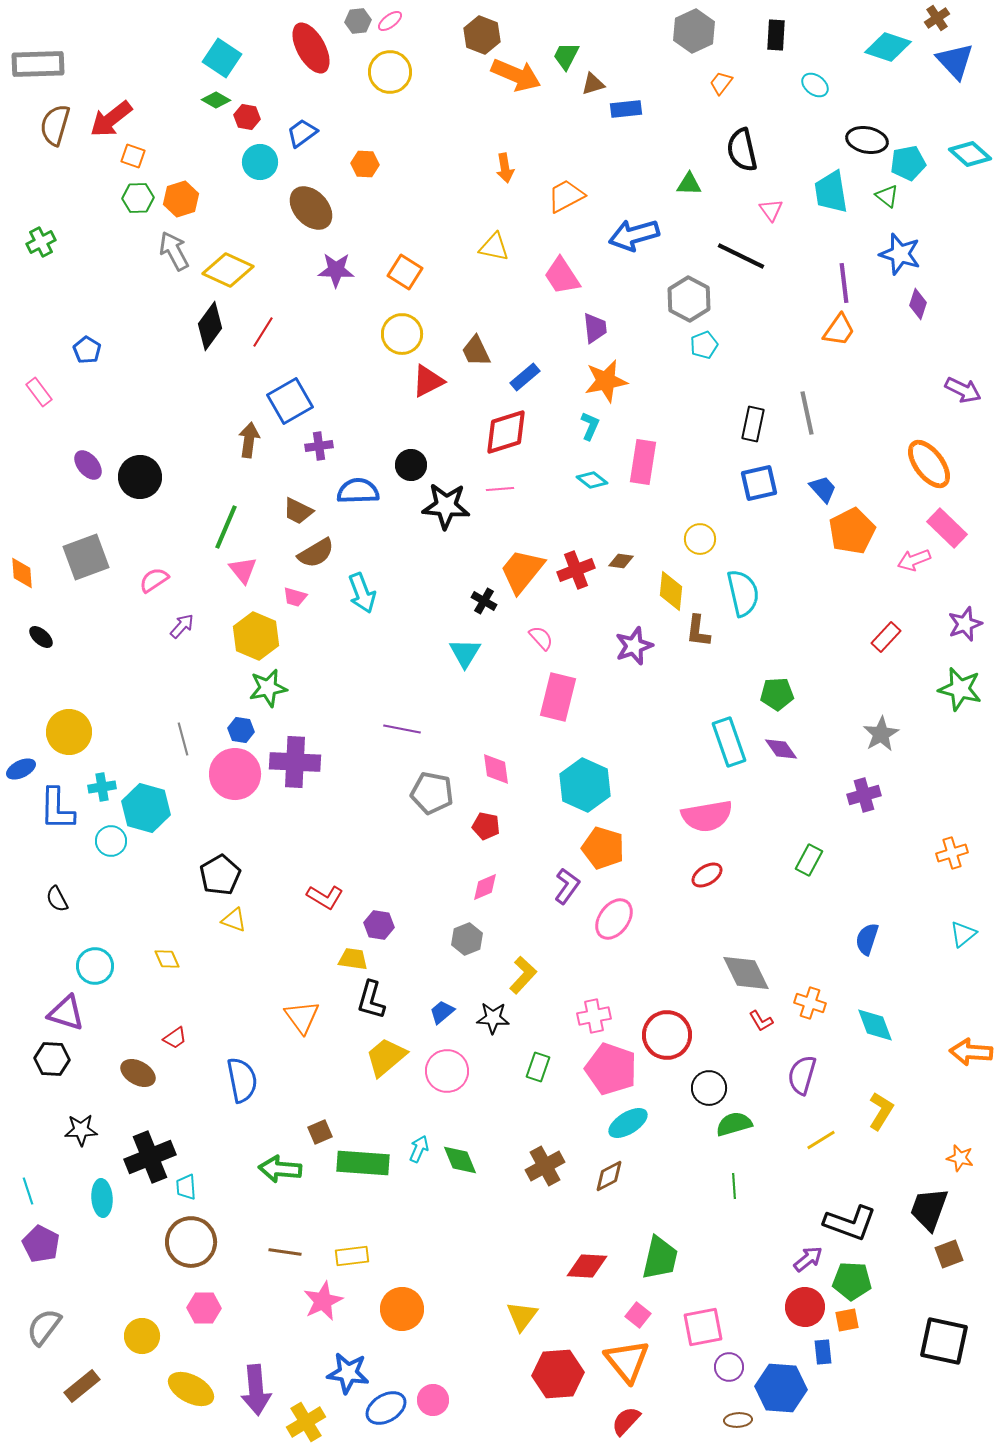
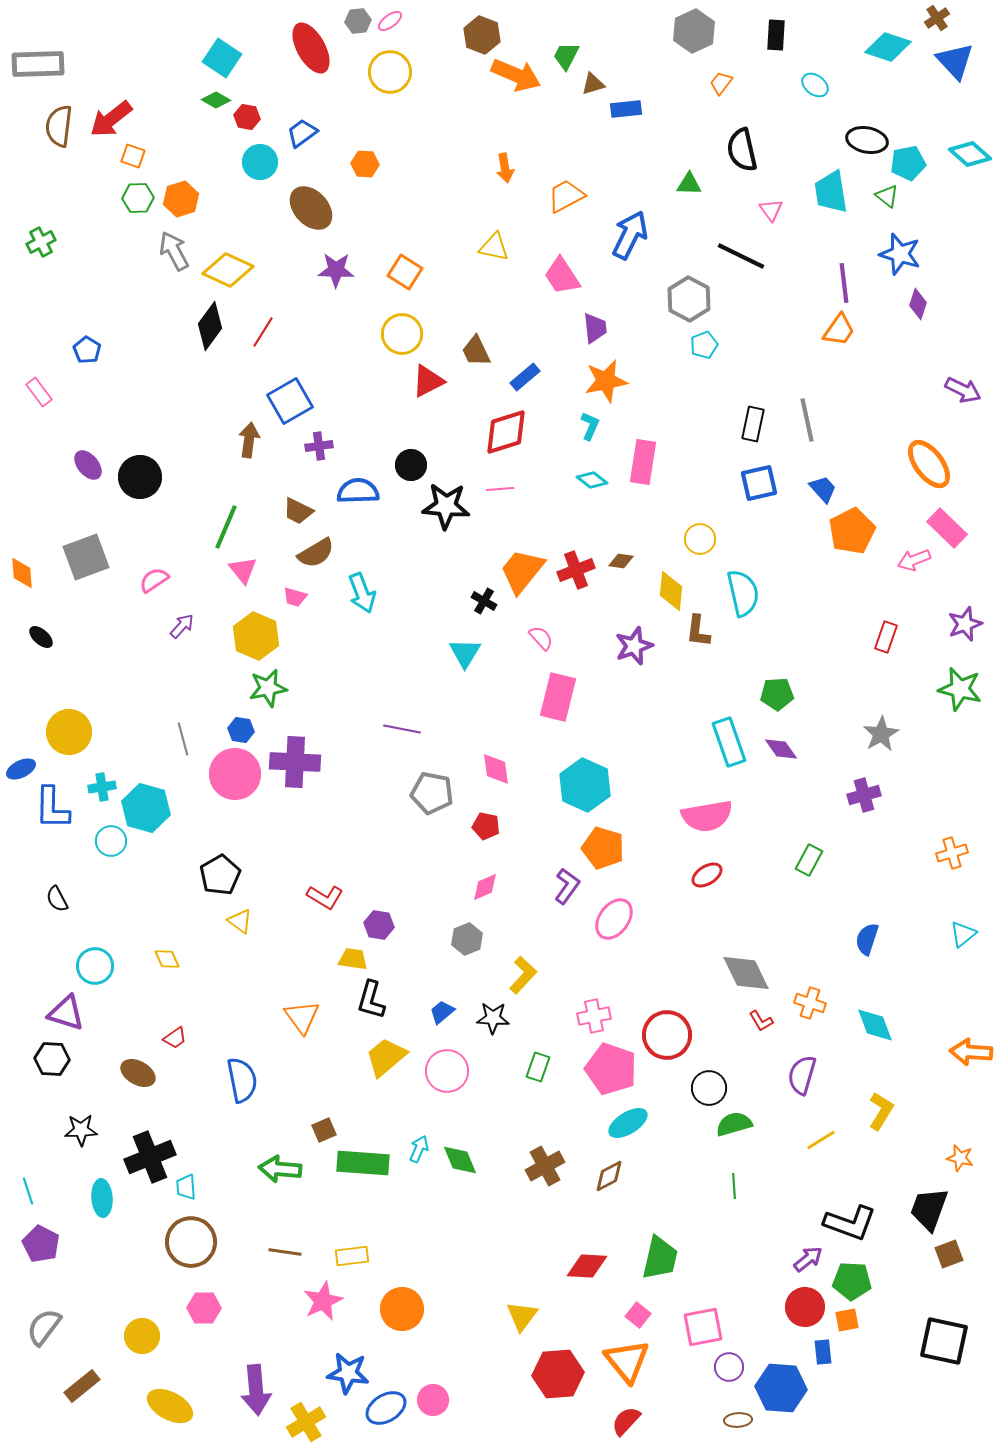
brown semicircle at (55, 125): moved 4 px right, 1 px down; rotated 9 degrees counterclockwise
blue arrow at (634, 235): moved 4 px left; rotated 132 degrees clockwise
gray line at (807, 413): moved 7 px down
red rectangle at (886, 637): rotated 24 degrees counterclockwise
blue L-shape at (57, 809): moved 5 px left, 1 px up
yellow triangle at (234, 920): moved 6 px right, 1 px down; rotated 16 degrees clockwise
brown square at (320, 1132): moved 4 px right, 2 px up
yellow ellipse at (191, 1389): moved 21 px left, 17 px down
